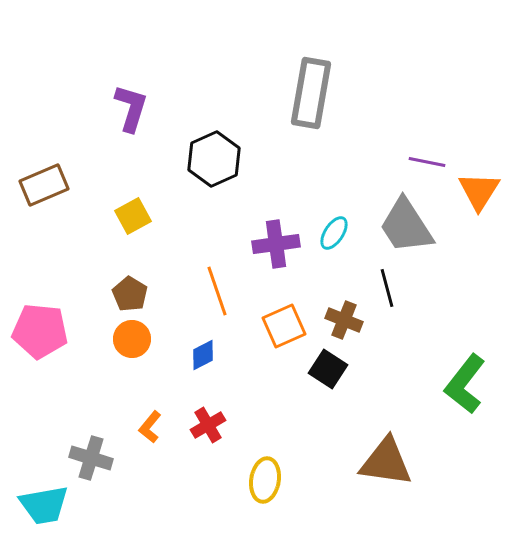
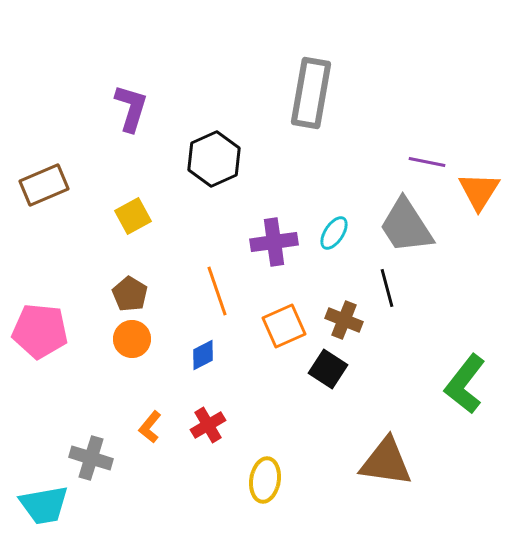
purple cross: moved 2 px left, 2 px up
